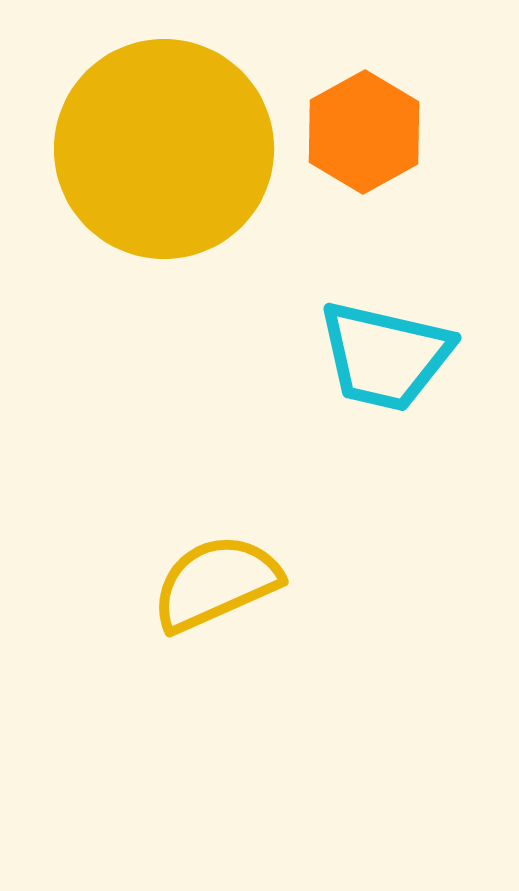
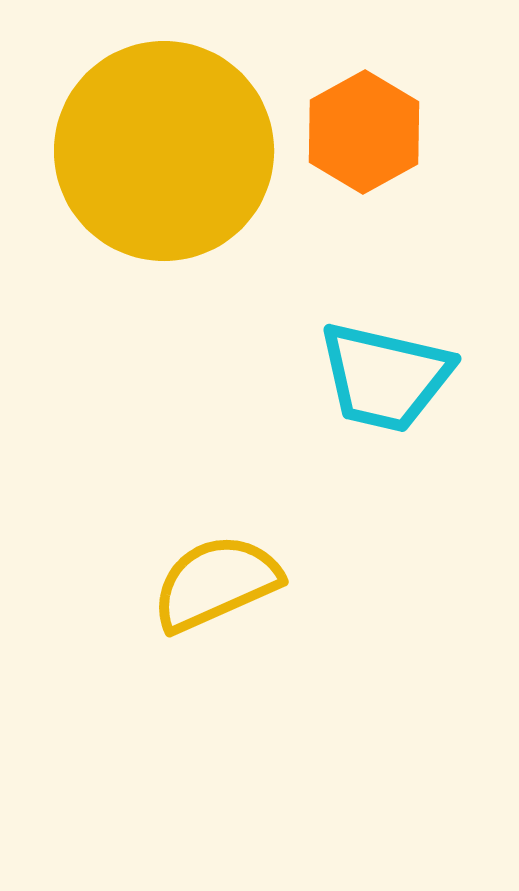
yellow circle: moved 2 px down
cyan trapezoid: moved 21 px down
